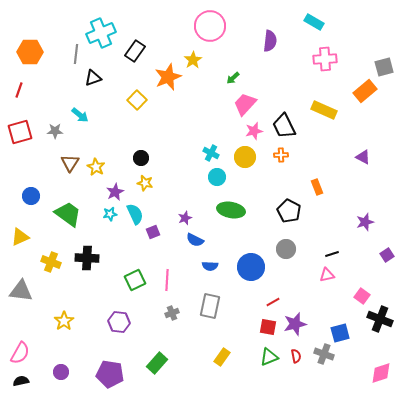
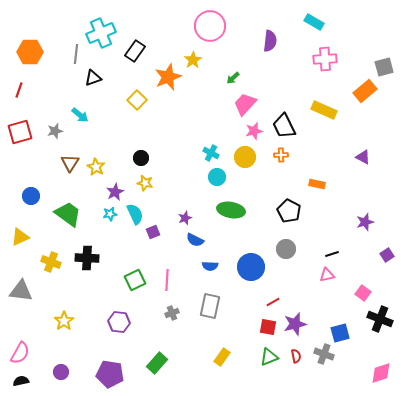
gray star at (55, 131): rotated 14 degrees counterclockwise
orange rectangle at (317, 187): moved 3 px up; rotated 56 degrees counterclockwise
pink square at (362, 296): moved 1 px right, 3 px up
